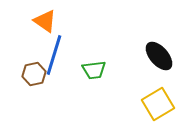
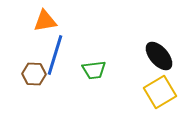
orange triangle: rotated 45 degrees counterclockwise
blue line: moved 1 px right
brown hexagon: rotated 15 degrees clockwise
yellow square: moved 2 px right, 12 px up
